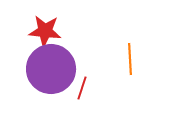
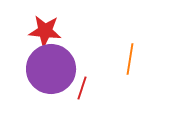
orange line: rotated 12 degrees clockwise
